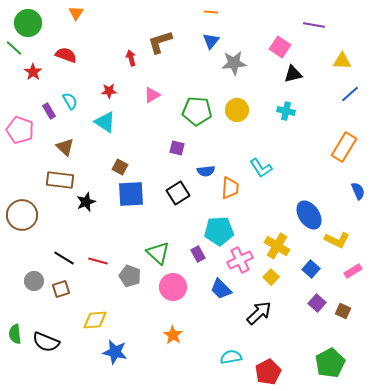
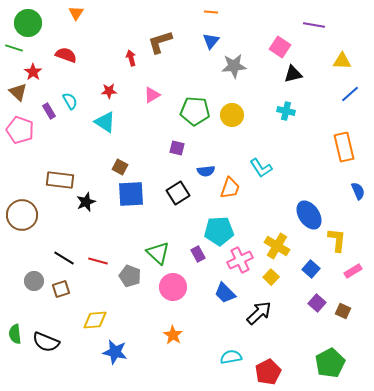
green line at (14, 48): rotated 24 degrees counterclockwise
gray star at (234, 63): moved 3 px down
yellow circle at (237, 110): moved 5 px left, 5 px down
green pentagon at (197, 111): moved 2 px left
brown triangle at (65, 147): moved 47 px left, 55 px up
orange rectangle at (344, 147): rotated 44 degrees counterclockwise
orange trapezoid at (230, 188): rotated 15 degrees clockwise
yellow L-shape at (337, 240): rotated 110 degrees counterclockwise
blue trapezoid at (221, 289): moved 4 px right, 4 px down
